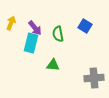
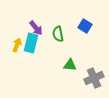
yellow arrow: moved 6 px right, 22 px down
purple arrow: moved 1 px right
green triangle: moved 17 px right
gray cross: rotated 18 degrees counterclockwise
